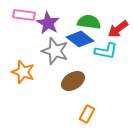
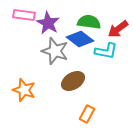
orange star: moved 1 px right, 18 px down
